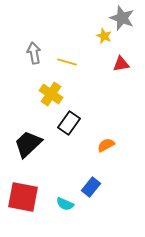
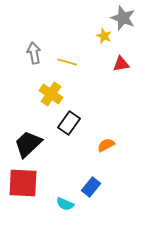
gray star: moved 1 px right
red square: moved 14 px up; rotated 8 degrees counterclockwise
